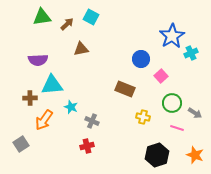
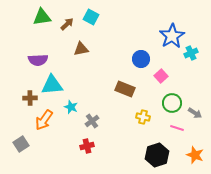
gray cross: rotated 32 degrees clockwise
